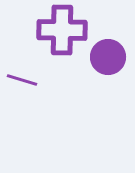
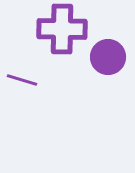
purple cross: moved 1 px up
